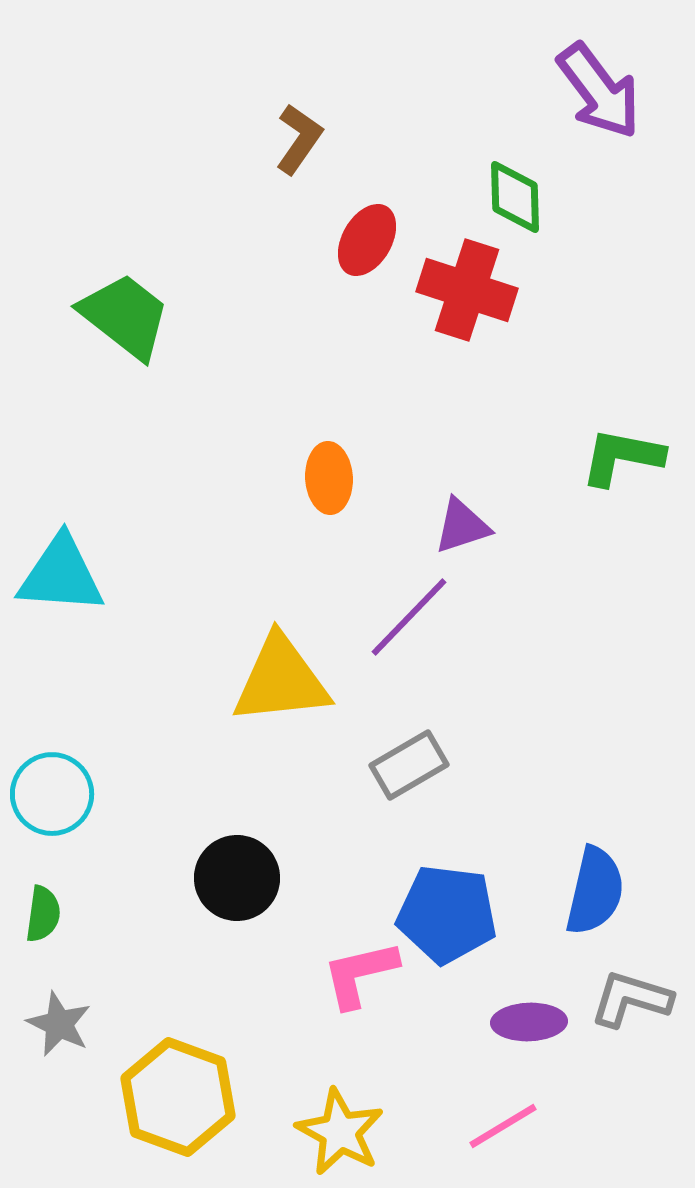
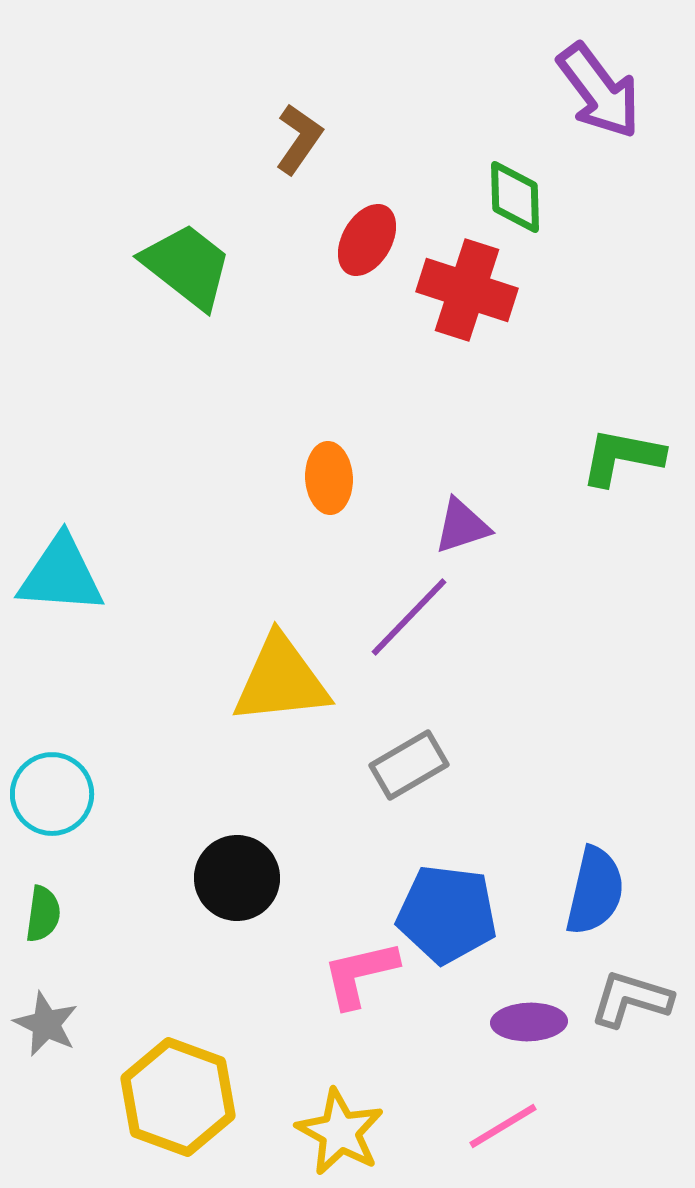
green trapezoid: moved 62 px right, 50 px up
gray star: moved 13 px left
